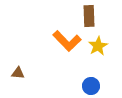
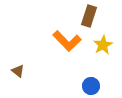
brown rectangle: rotated 20 degrees clockwise
yellow star: moved 5 px right, 1 px up
brown triangle: moved 2 px up; rotated 32 degrees clockwise
